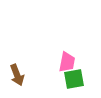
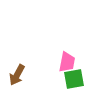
brown arrow: rotated 50 degrees clockwise
